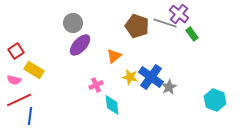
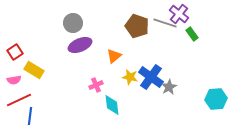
purple ellipse: rotated 25 degrees clockwise
red square: moved 1 px left, 1 px down
pink semicircle: rotated 24 degrees counterclockwise
cyan hexagon: moved 1 px right, 1 px up; rotated 25 degrees counterclockwise
